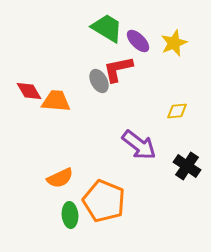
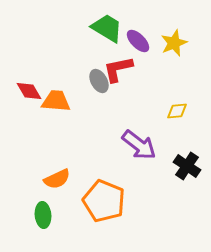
orange semicircle: moved 3 px left, 1 px down
green ellipse: moved 27 px left
